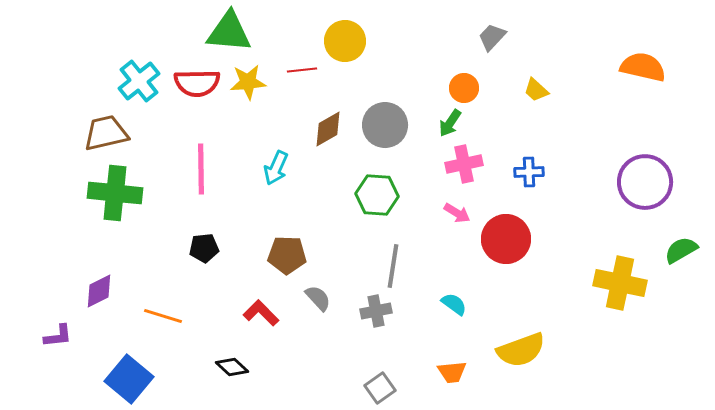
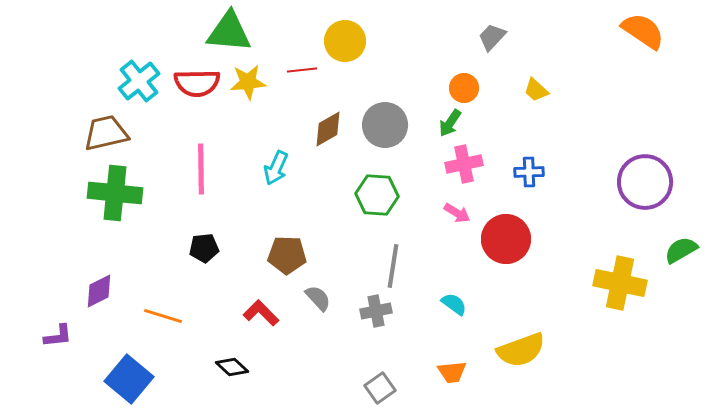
orange semicircle: moved 36 px up; rotated 21 degrees clockwise
